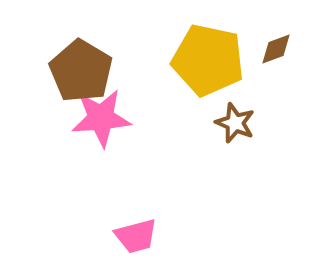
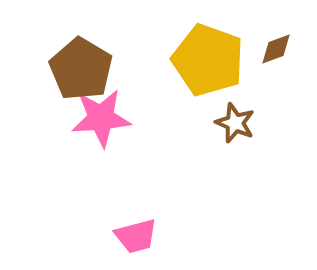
yellow pentagon: rotated 8 degrees clockwise
brown pentagon: moved 2 px up
